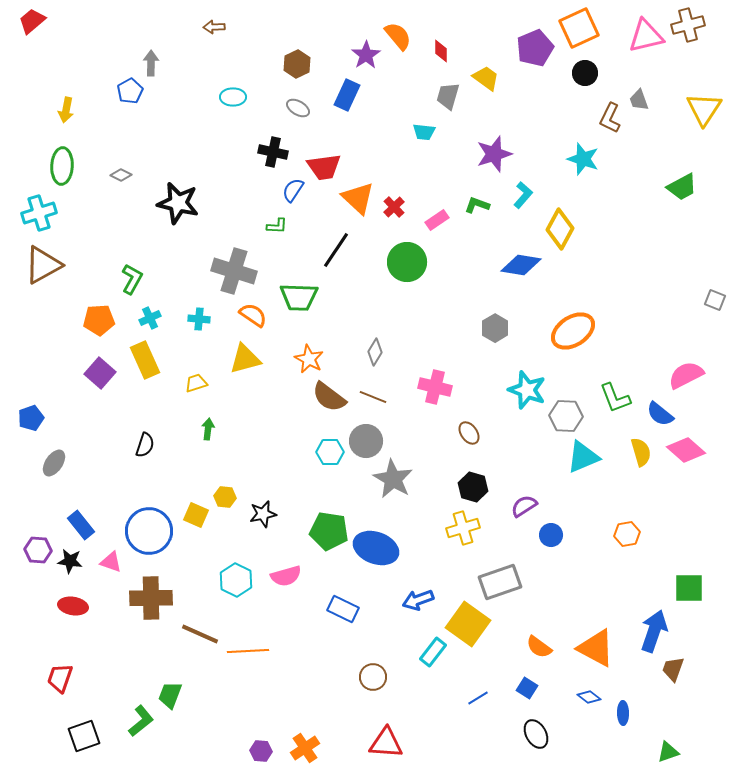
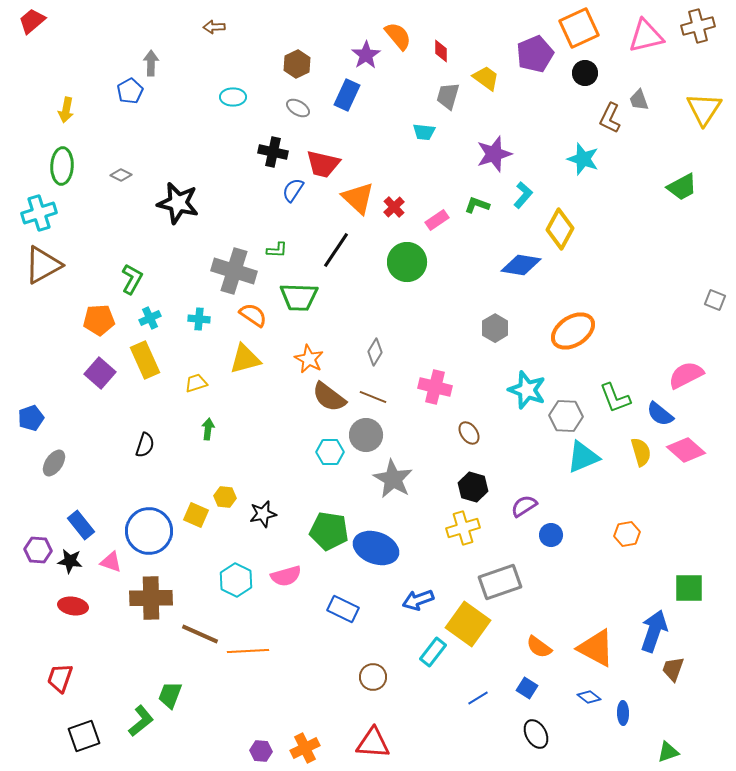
brown cross at (688, 25): moved 10 px right, 1 px down
purple pentagon at (535, 48): moved 6 px down
red trapezoid at (324, 167): moved 1 px left, 3 px up; rotated 21 degrees clockwise
green L-shape at (277, 226): moved 24 px down
gray circle at (366, 441): moved 6 px up
red triangle at (386, 743): moved 13 px left
orange cross at (305, 748): rotated 8 degrees clockwise
